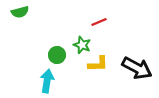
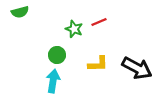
green star: moved 8 px left, 16 px up
cyan arrow: moved 6 px right
